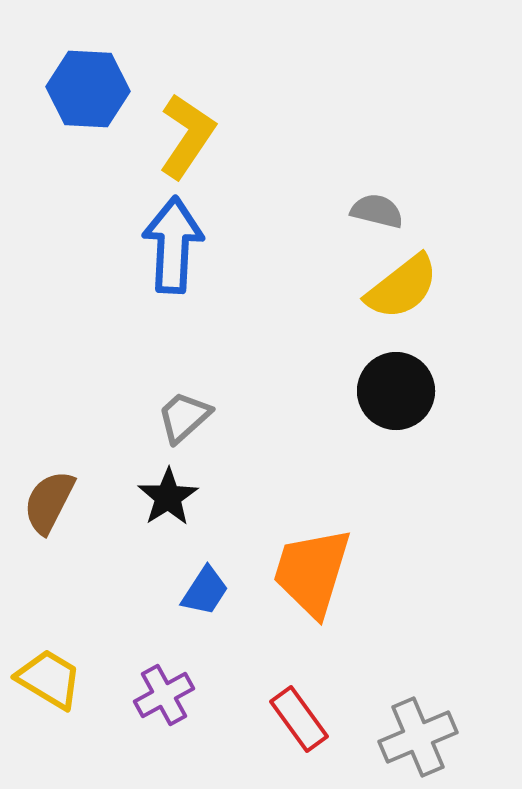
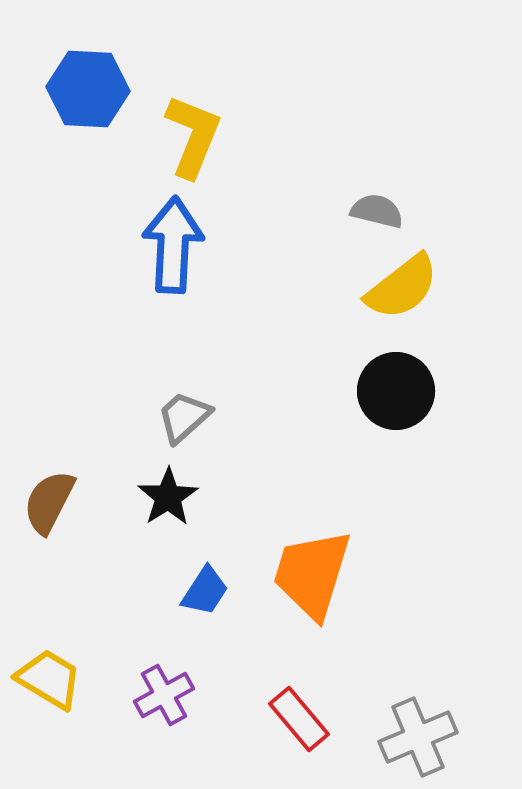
yellow L-shape: moved 6 px right; rotated 12 degrees counterclockwise
orange trapezoid: moved 2 px down
red rectangle: rotated 4 degrees counterclockwise
